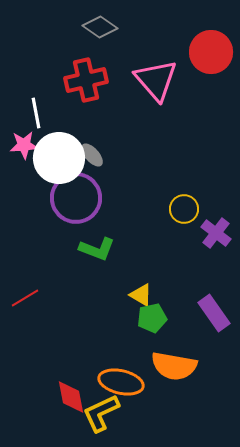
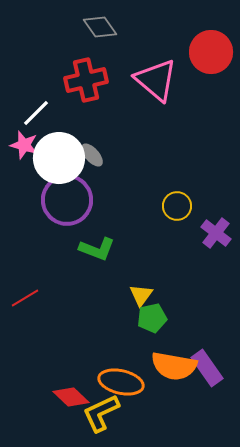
gray diamond: rotated 20 degrees clockwise
pink triangle: rotated 9 degrees counterclockwise
white line: rotated 56 degrees clockwise
pink star: rotated 20 degrees clockwise
purple circle: moved 9 px left, 2 px down
yellow circle: moved 7 px left, 3 px up
yellow triangle: rotated 35 degrees clockwise
purple rectangle: moved 7 px left, 55 px down
red diamond: rotated 36 degrees counterclockwise
